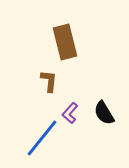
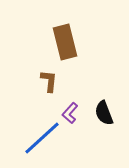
black semicircle: rotated 10 degrees clockwise
blue line: rotated 9 degrees clockwise
